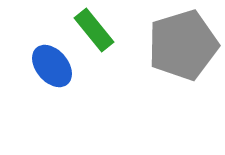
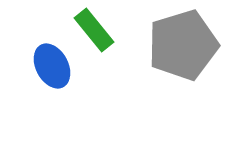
blue ellipse: rotated 12 degrees clockwise
